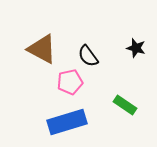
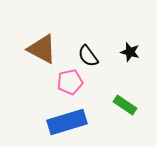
black star: moved 6 px left, 4 px down
